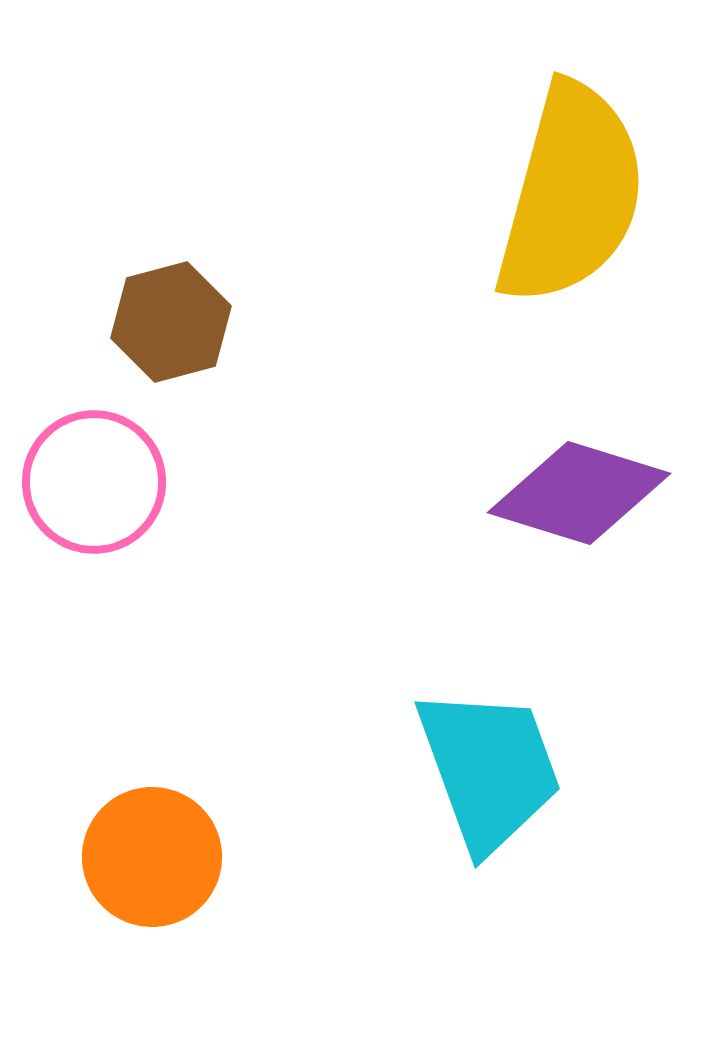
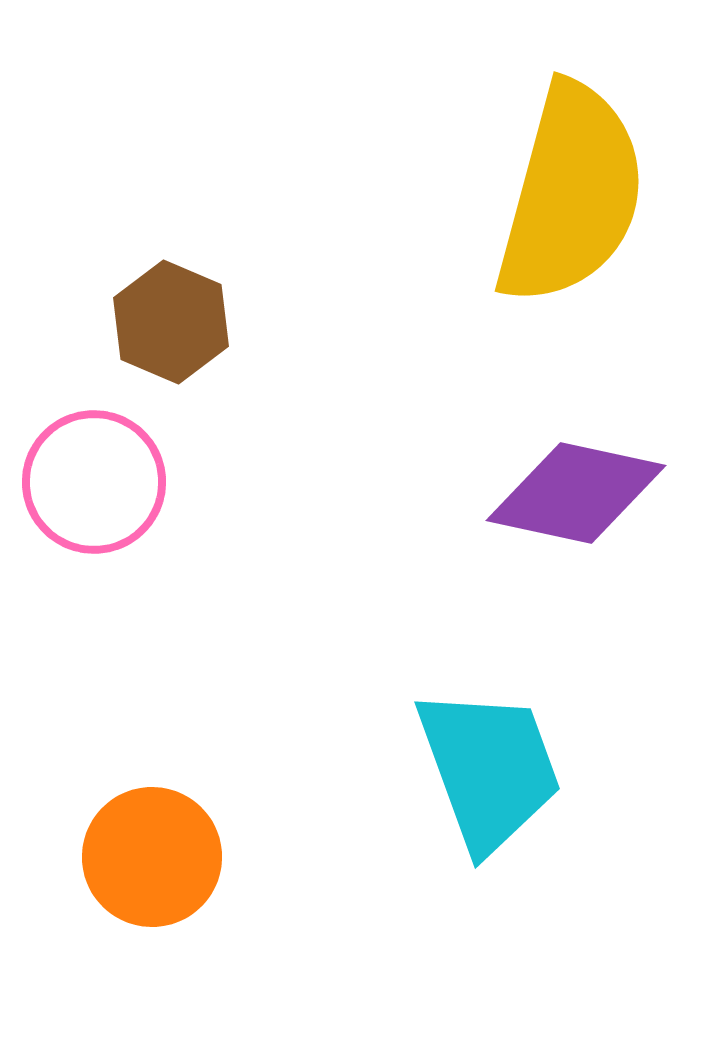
brown hexagon: rotated 22 degrees counterclockwise
purple diamond: moved 3 px left; rotated 5 degrees counterclockwise
